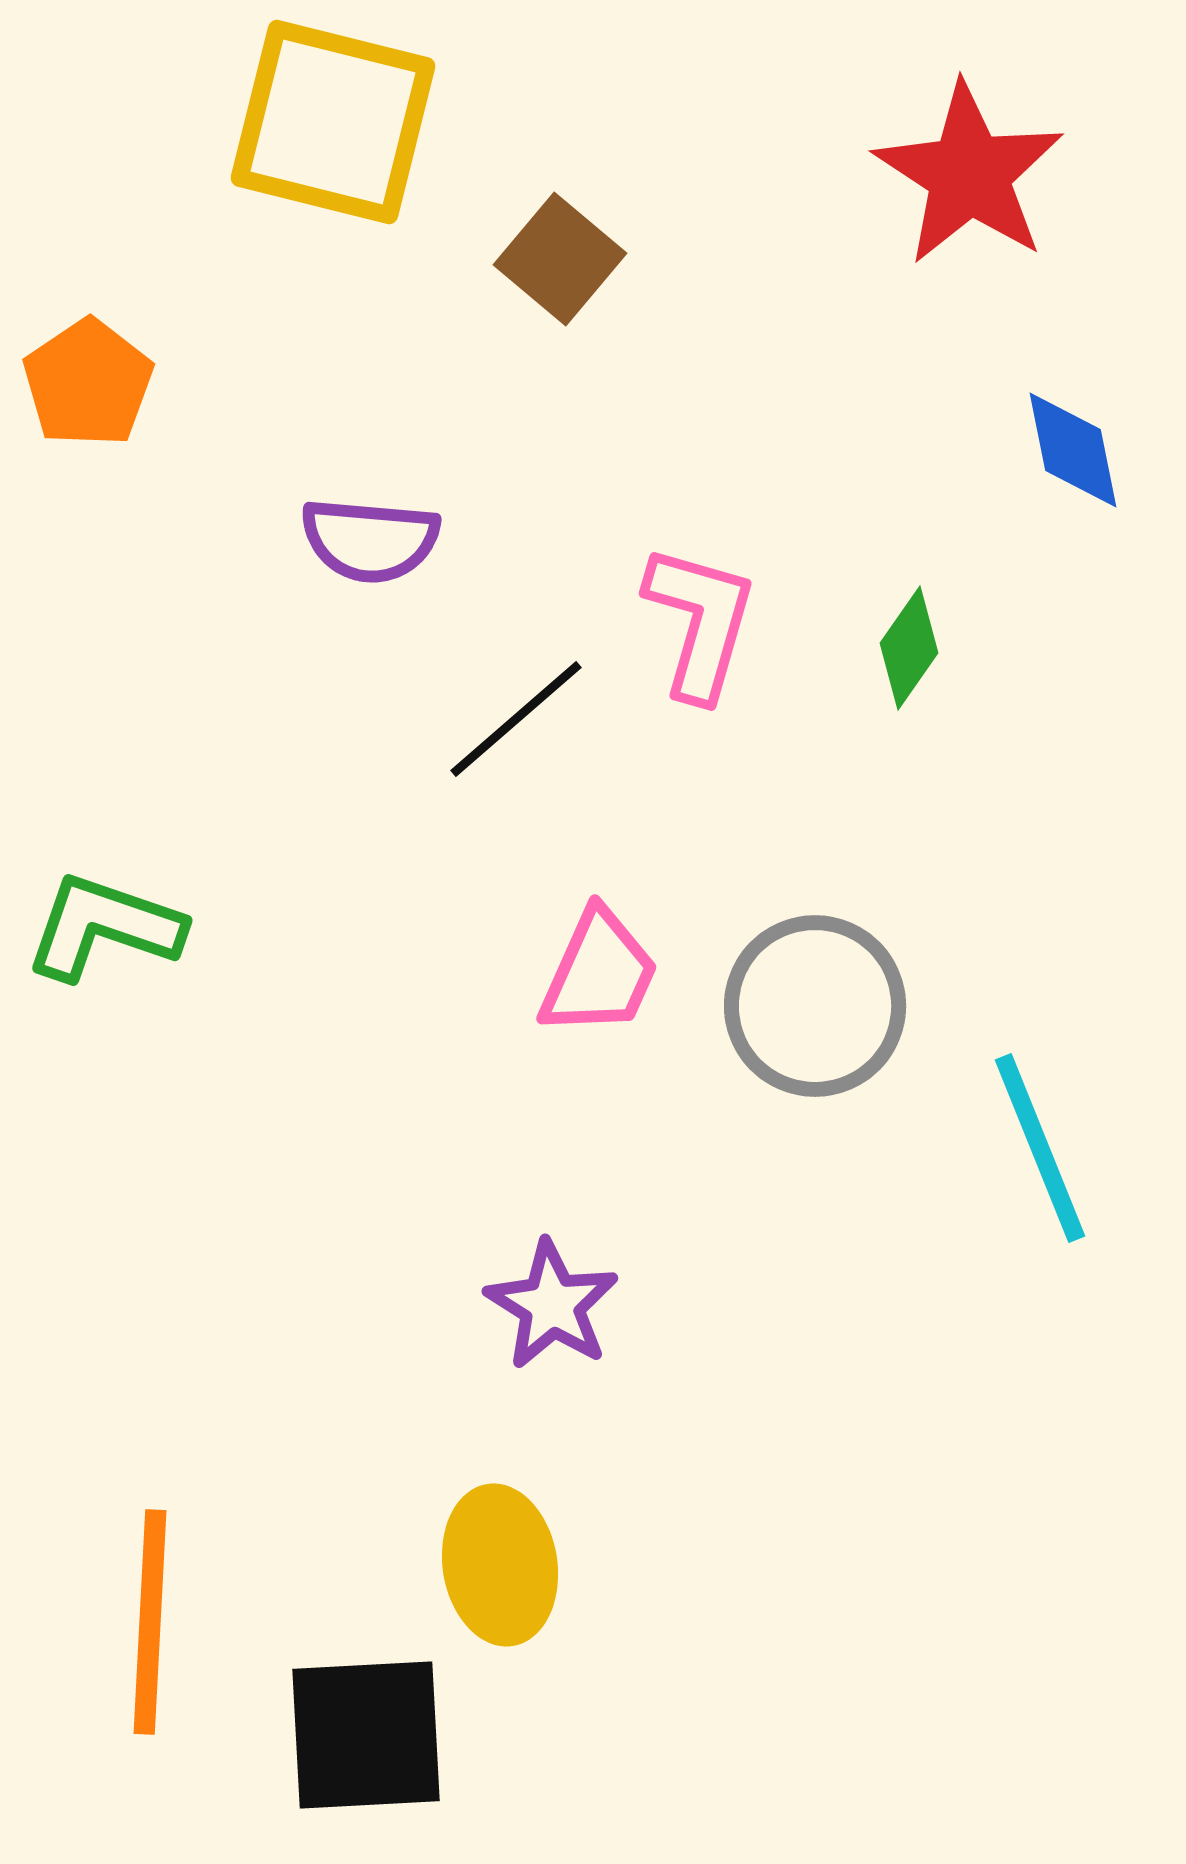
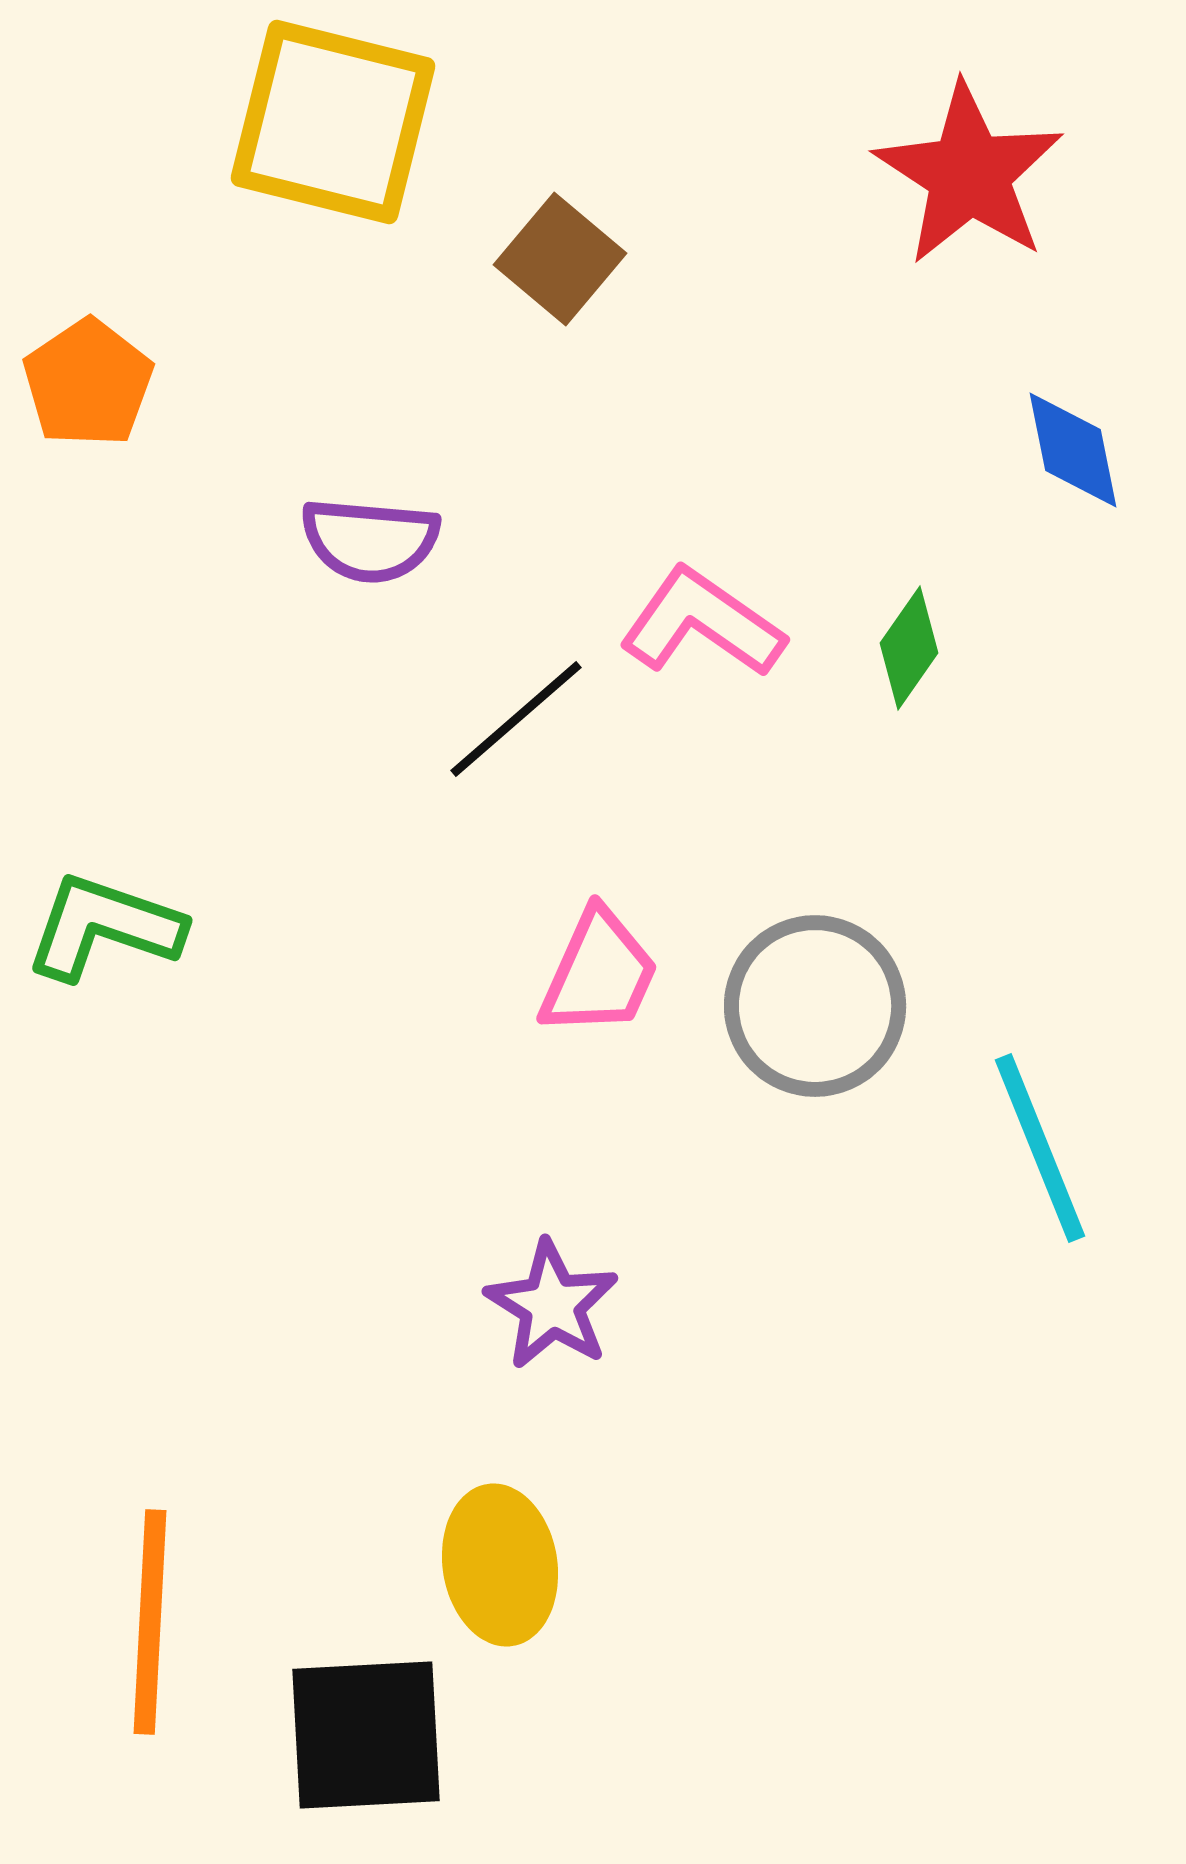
pink L-shape: moved 2 px right, 1 px down; rotated 71 degrees counterclockwise
